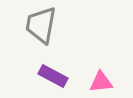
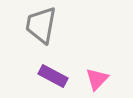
pink triangle: moved 4 px left, 3 px up; rotated 40 degrees counterclockwise
